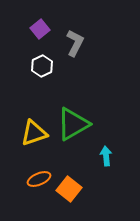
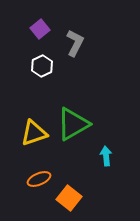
orange square: moved 9 px down
